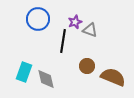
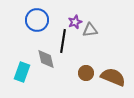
blue circle: moved 1 px left, 1 px down
gray triangle: rotated 28 degrees counterclockwise
brown circle: moved 1 px left, 7 px down
cyan rectangle: moved 2 px left
gray diamond: moved 20 px up
